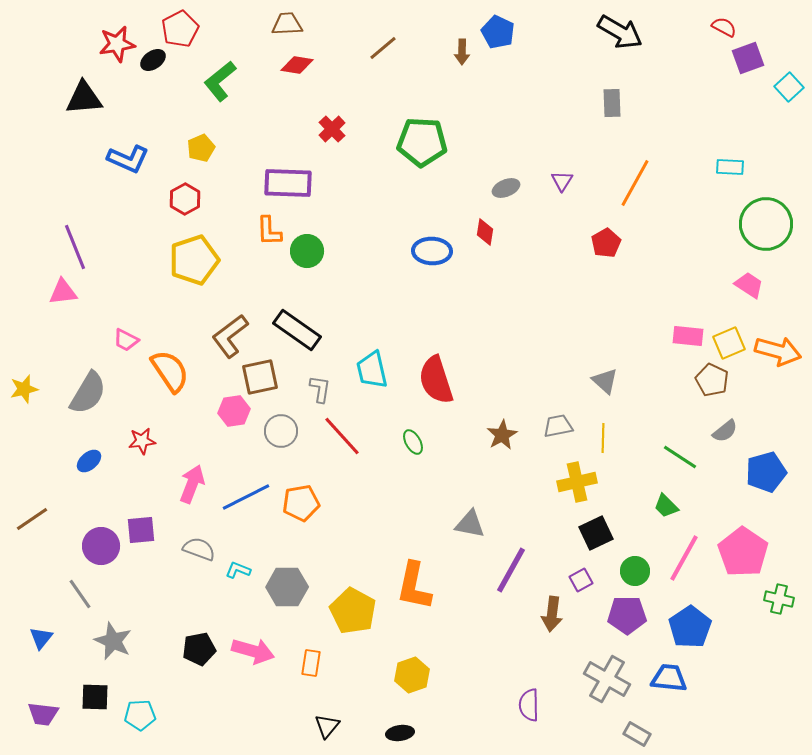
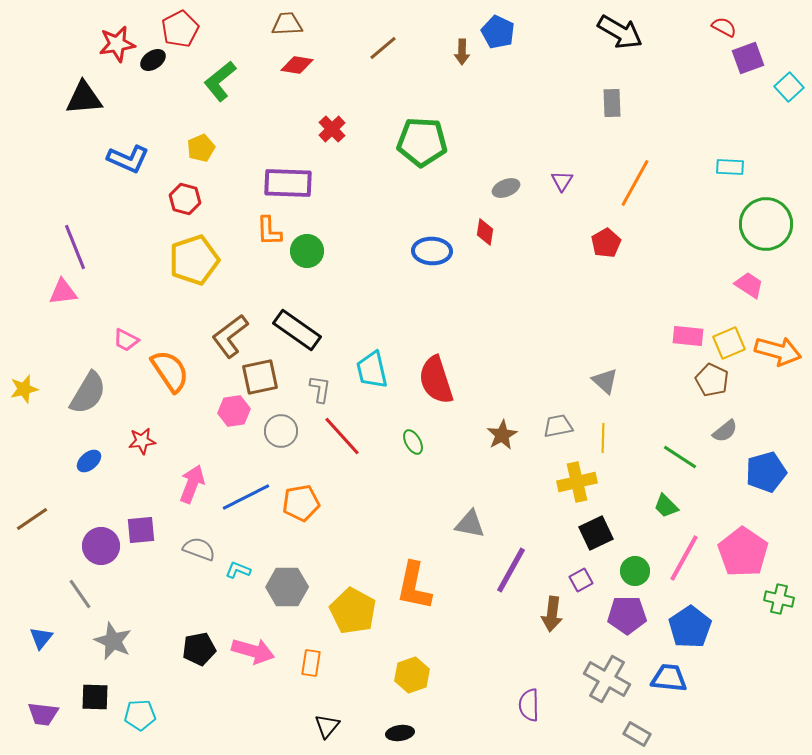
red hexagon at (185, 199): rotated 16 degrees counterclockwise
